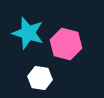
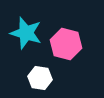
cyan star: moved 2 px left
